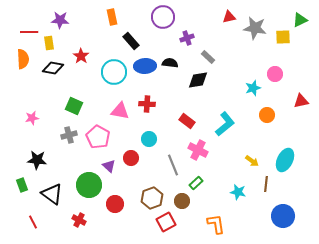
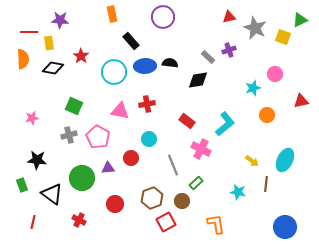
orange rectangle at (112, 17): moved 3 px up
gray star at (255, 28): rotated 15 degrees clockwise
yellow square at (283, 37): rotated 21 degrees clockwise
purple cross at (187, 38): moved 42 px right, 12 px down
red cross at (147, 104): rotated 14 degrees counterclockwise
pink cross at (198, 150): moved 3 px right, 1 px up
purple triangle at (109, 166): moved 1 px left, 2 px down; rotated 48 degrees counterclockwise
green circle at (89, 185): moved 7 px left, 7 px up
blue circle at (283, 216): moved 2 px right, 11 px down
red line at (33, 222): rotated 40 degrees clockwise
